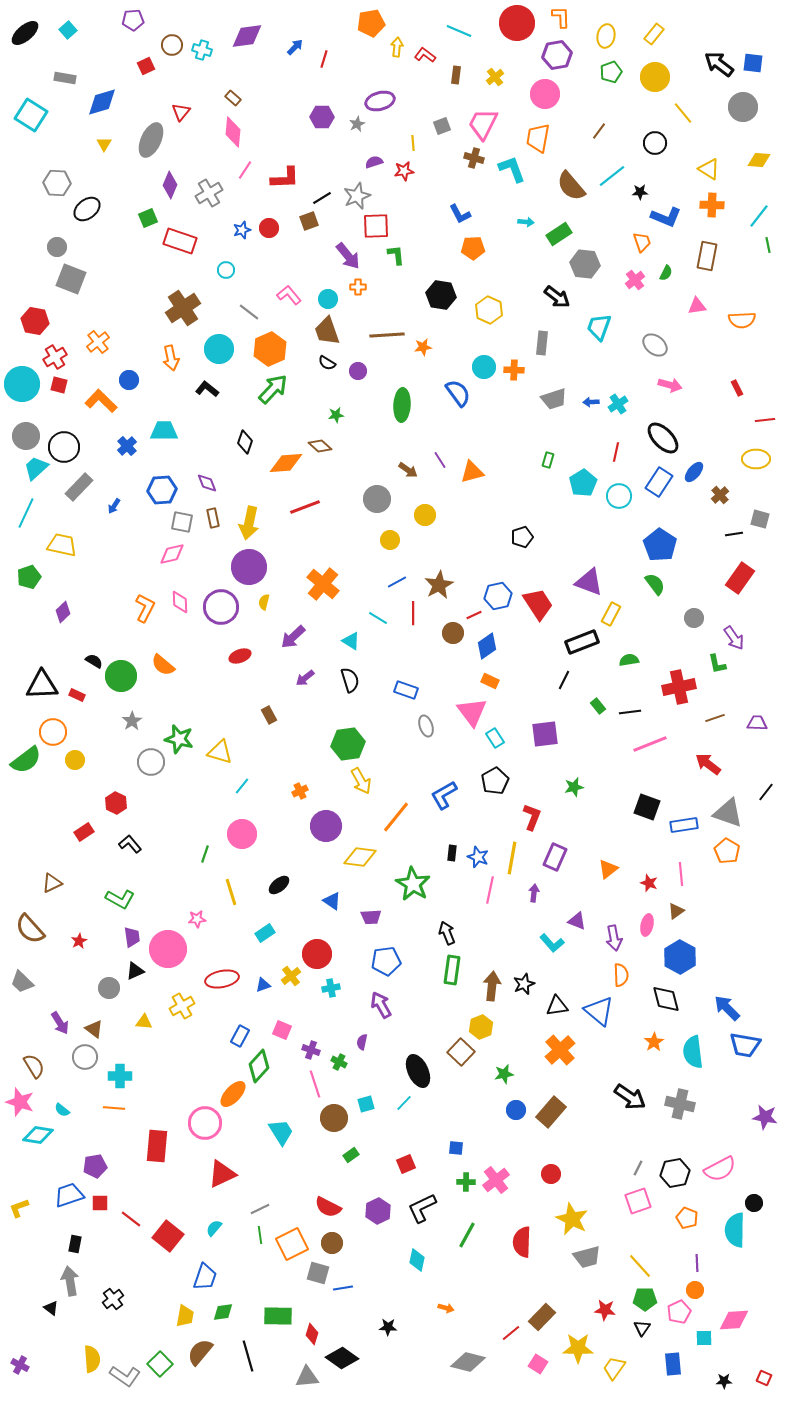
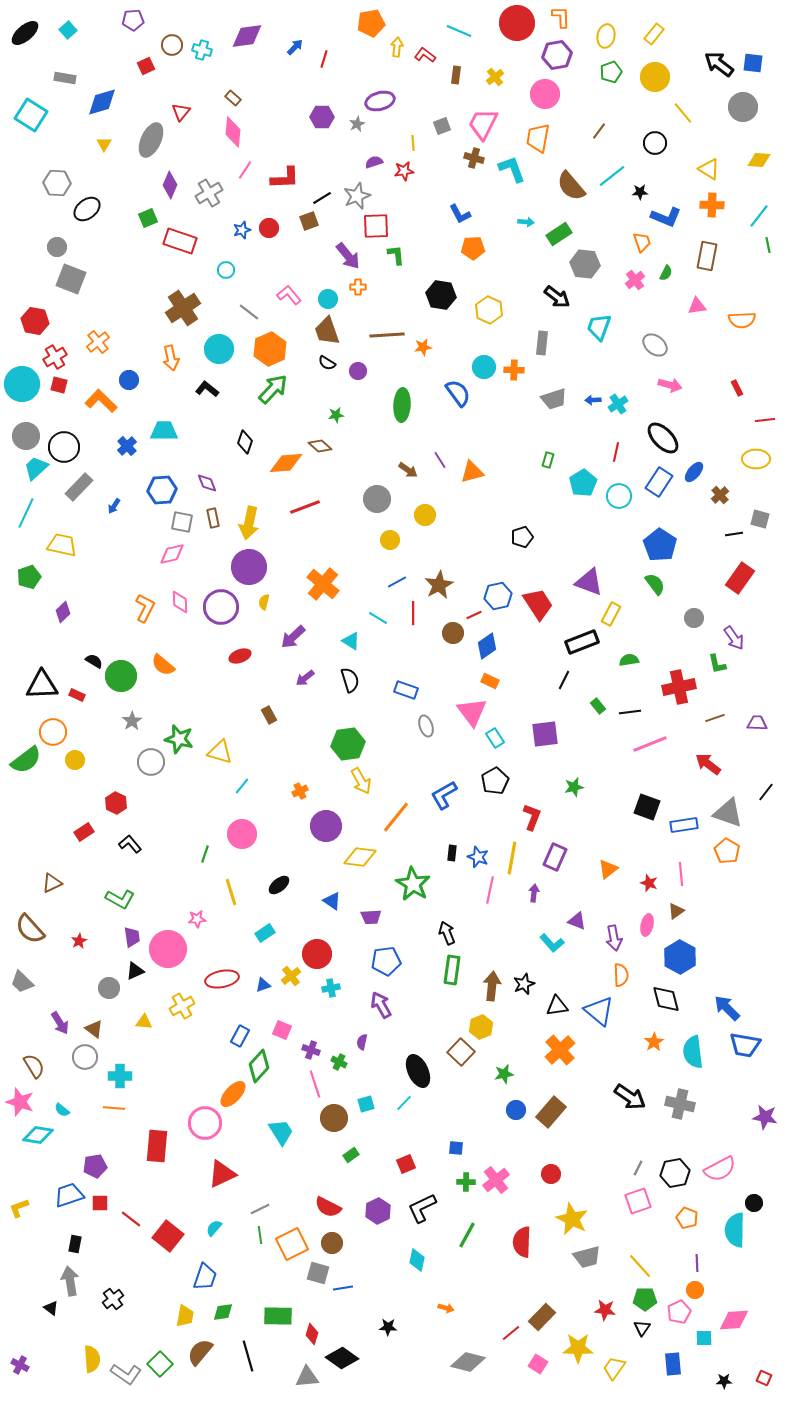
blue arrow at (591, 402): moved 2 px right, 2 px up
gray L-shape at (125, 1376): moved 1 px right, 2 px up
